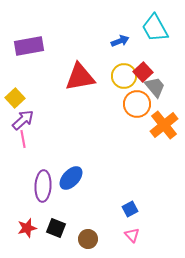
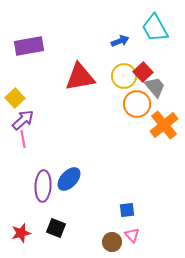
blue ellipse: moved 2 px left, 1 px down
blue square: moved 3 px left, 1 px down; rotated 21 degrees clockwise
red star: moved 6 px left, 5 px down
brown circle: moved 24 px right, 3 px down
